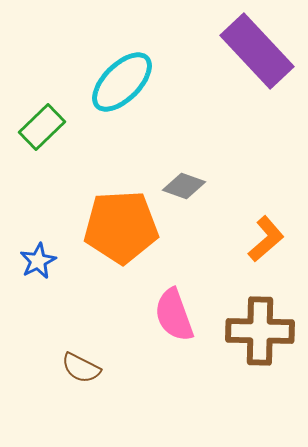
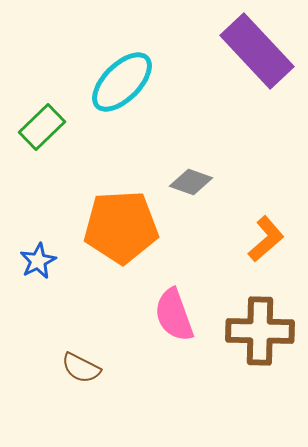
gray diamond: moved 7 px right, 4 px up
